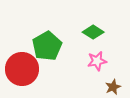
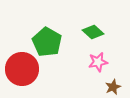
green diamond: rotated 10 degrees clockwise
green pentagon: moved 4 px up; rotated 12 degrees counterclockwise
pink star: moved 1 px right, 1 px down
